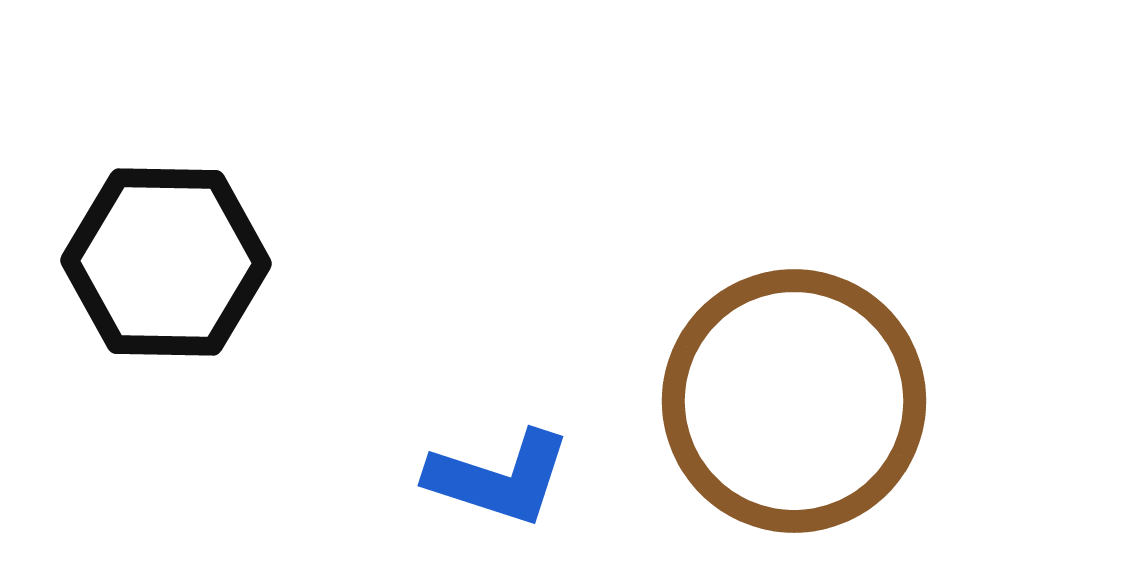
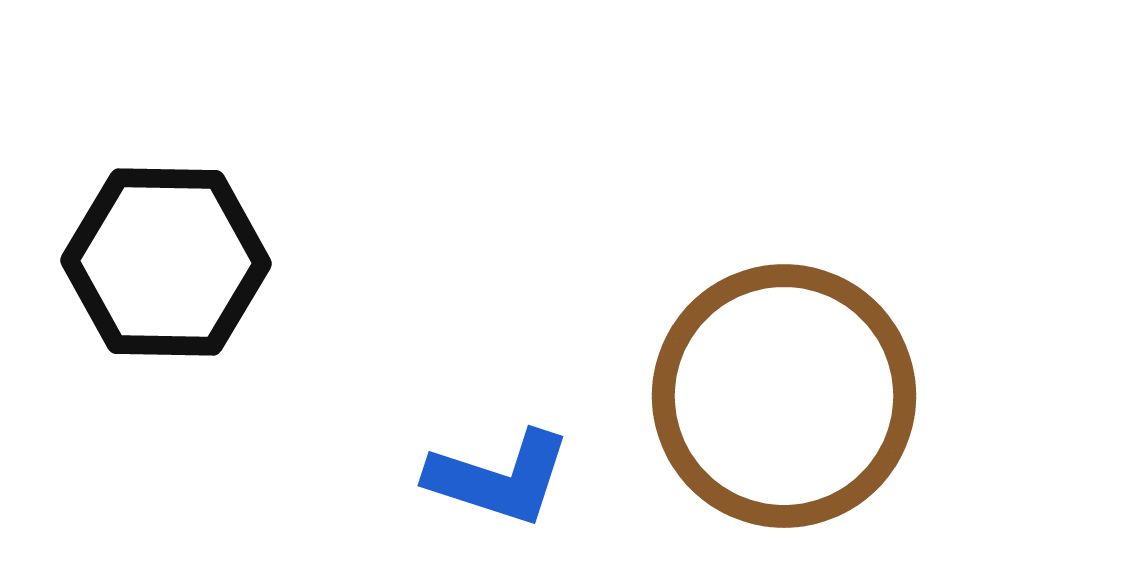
brown circle: moved 10 px left, 5 px up
